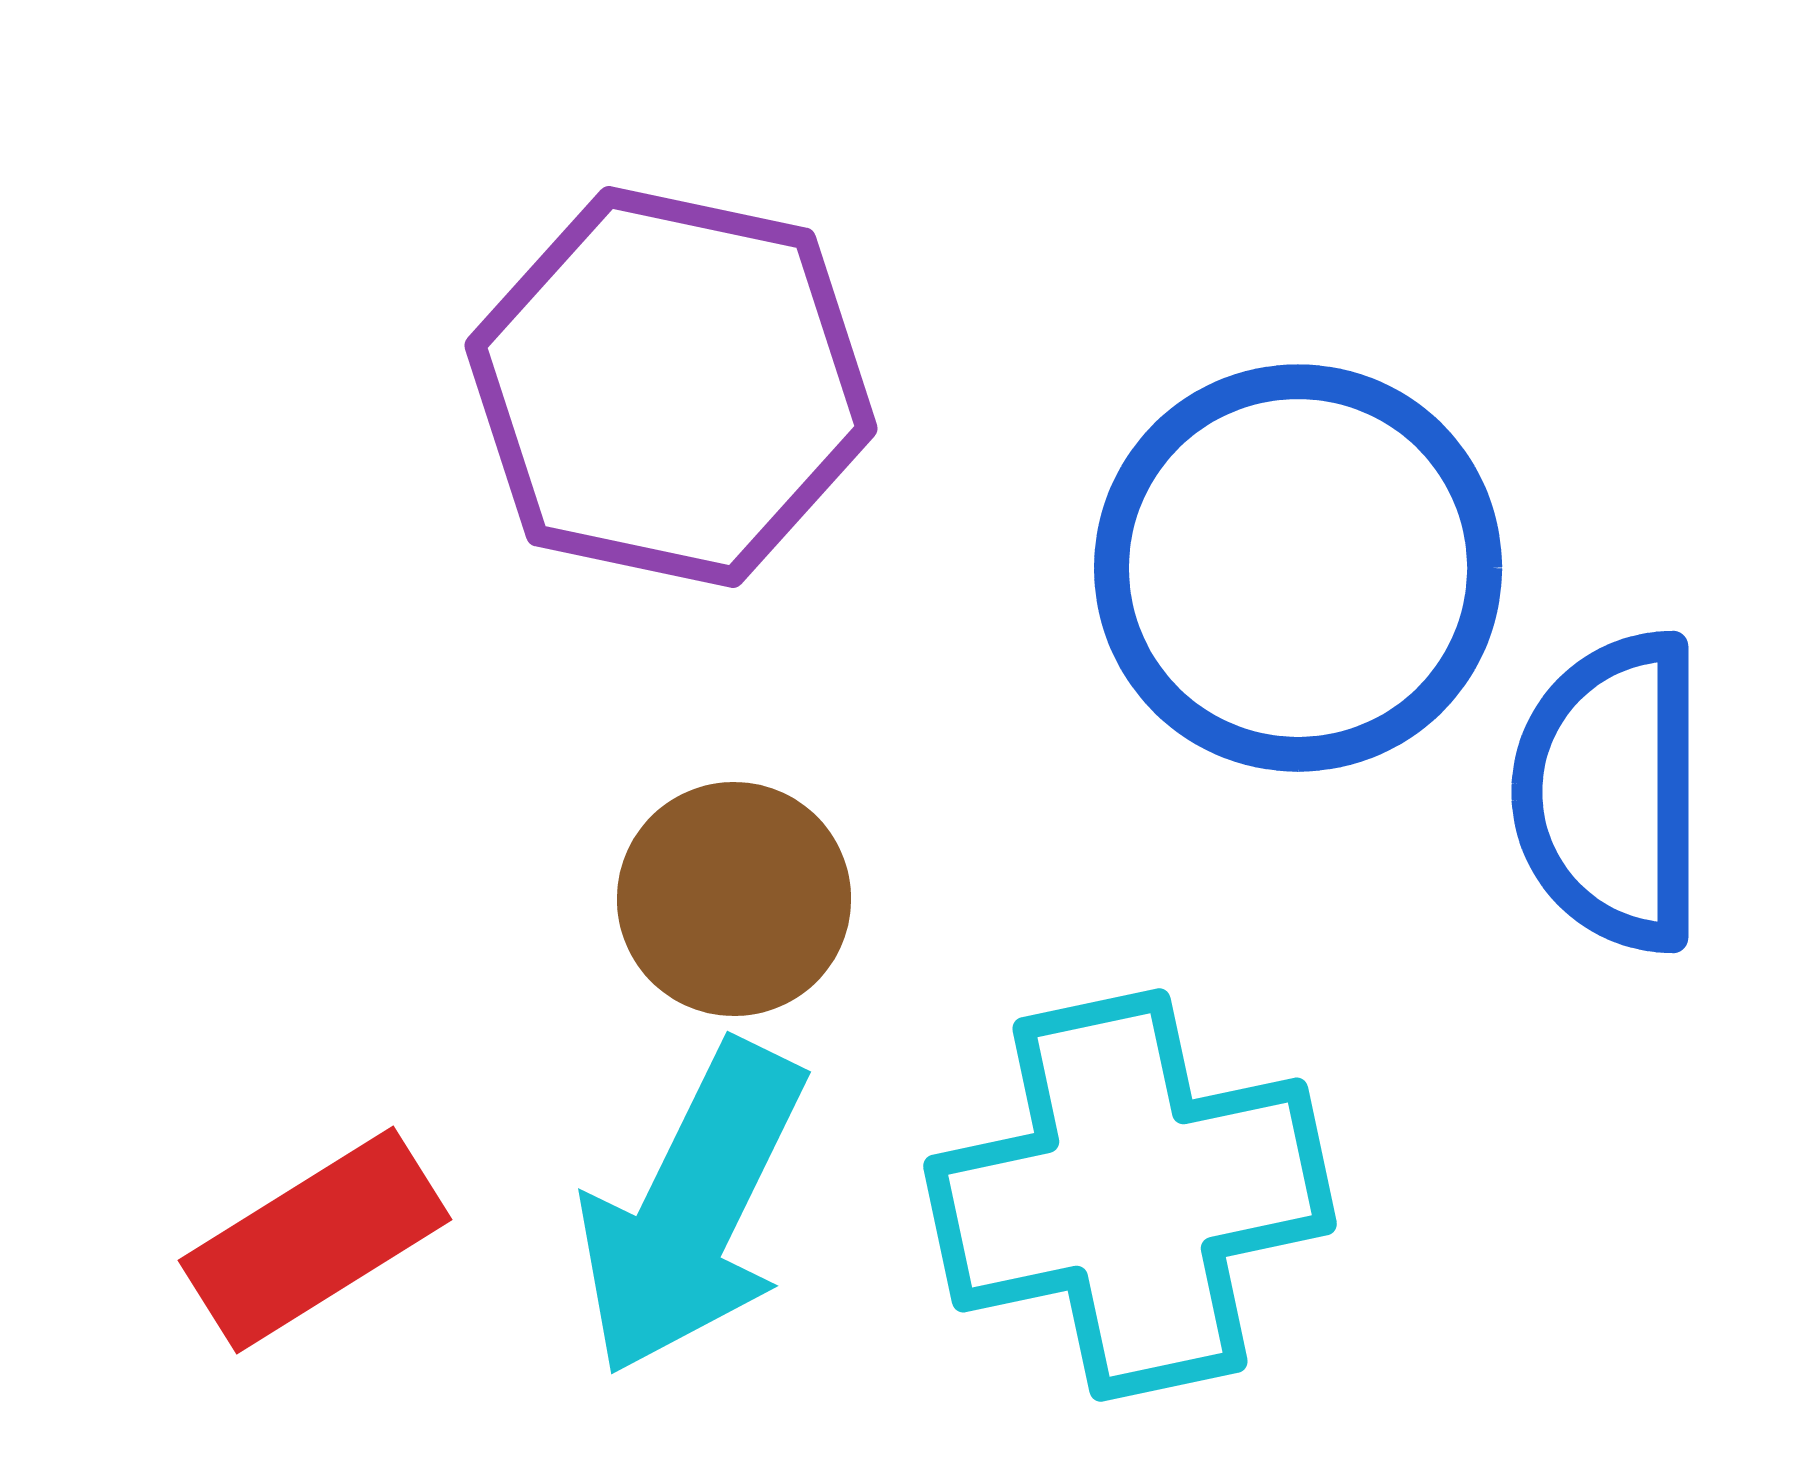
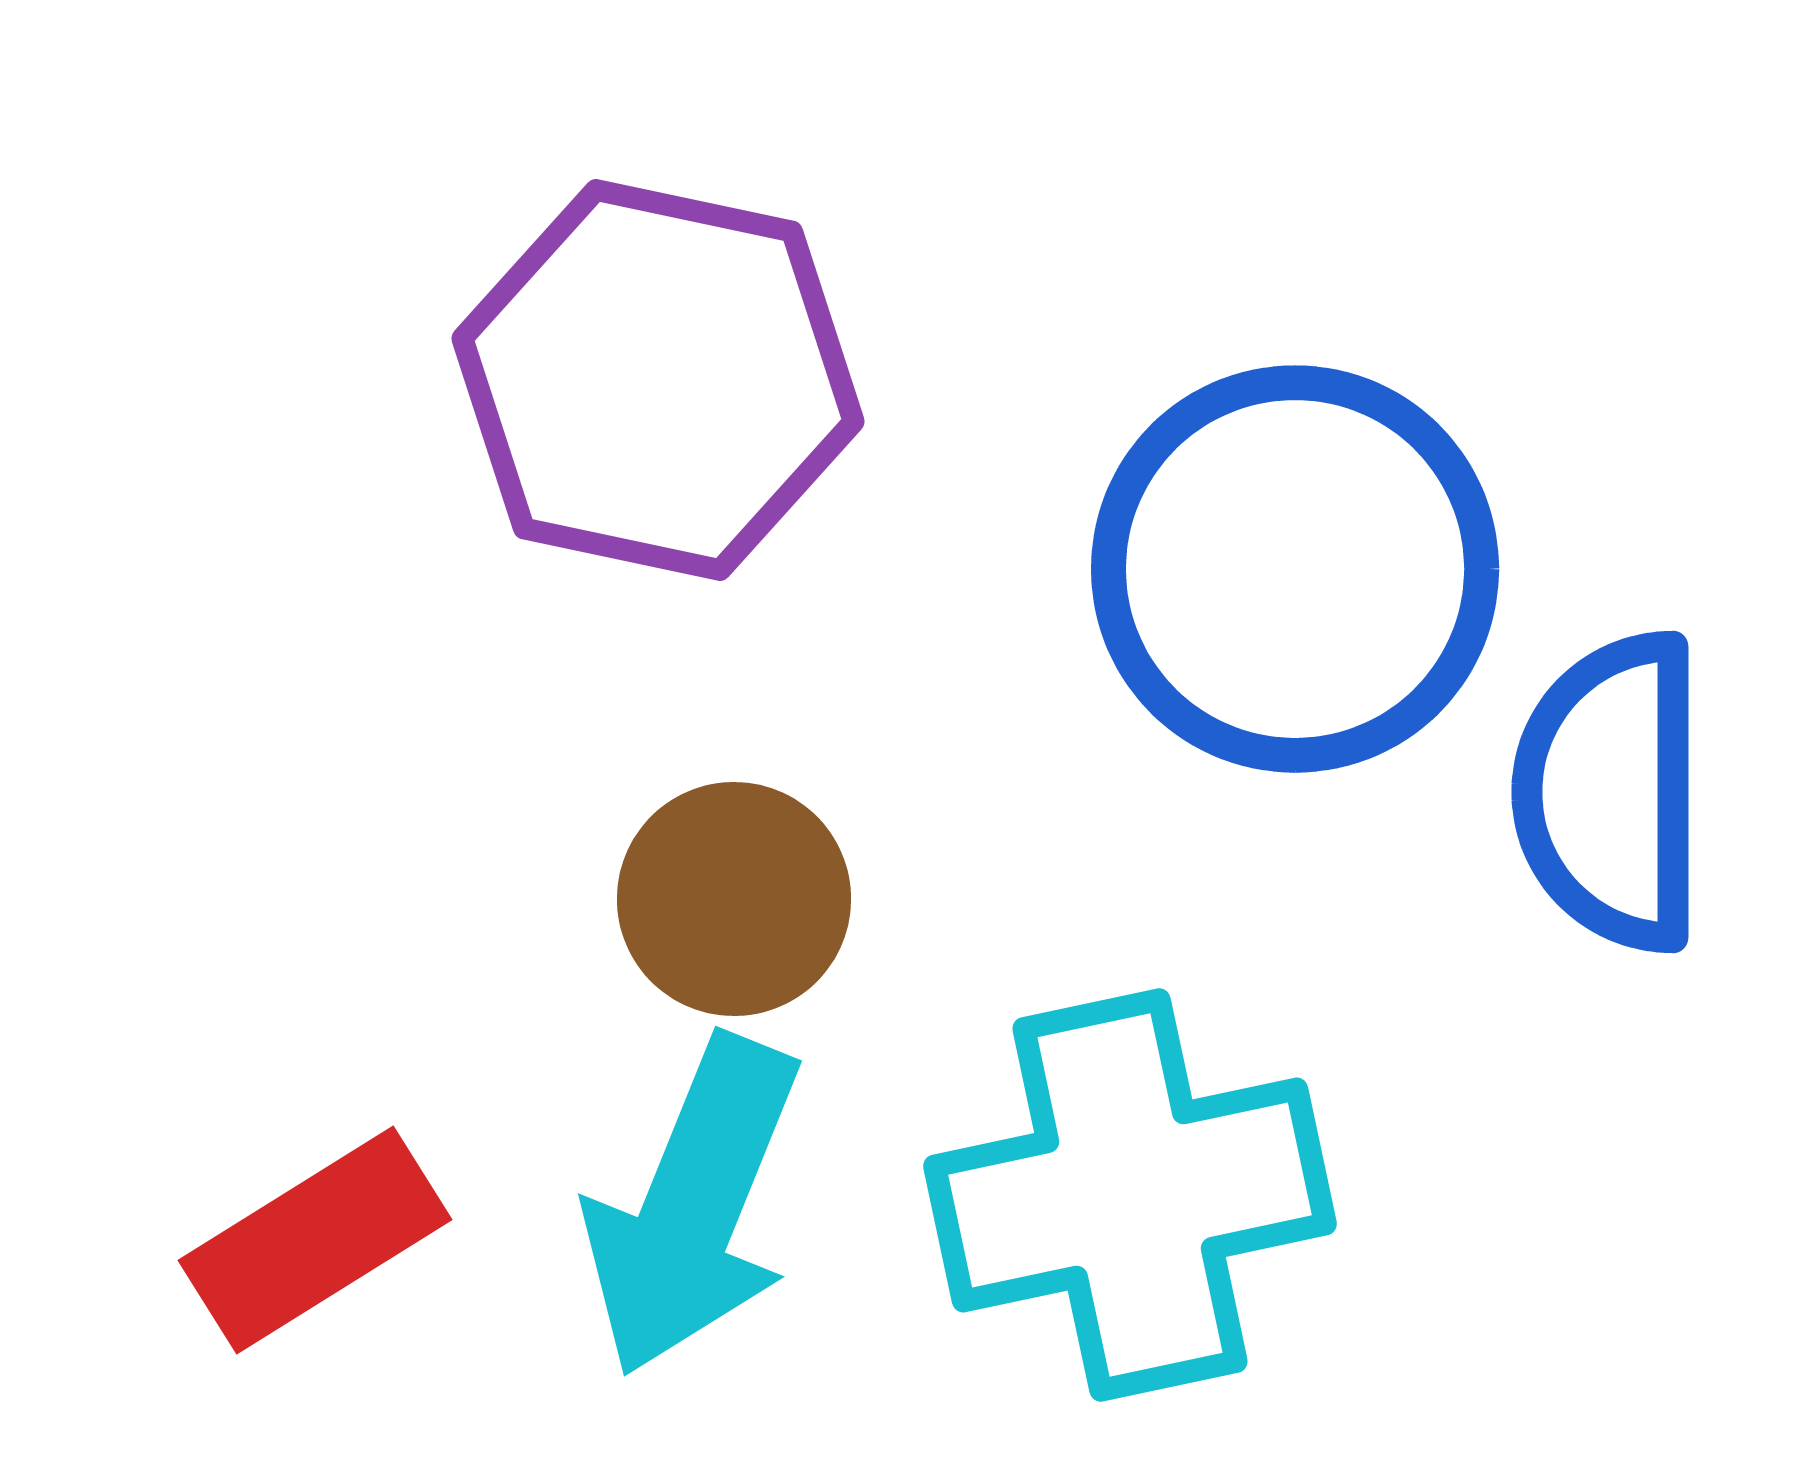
purple hexagon: moved 13 px left, 7 px up
blue circle: moved 3 px left, 1 px down
cyan arrow: moved 1 px right, 3 px up; rotated 4 degrees counterclockwise
